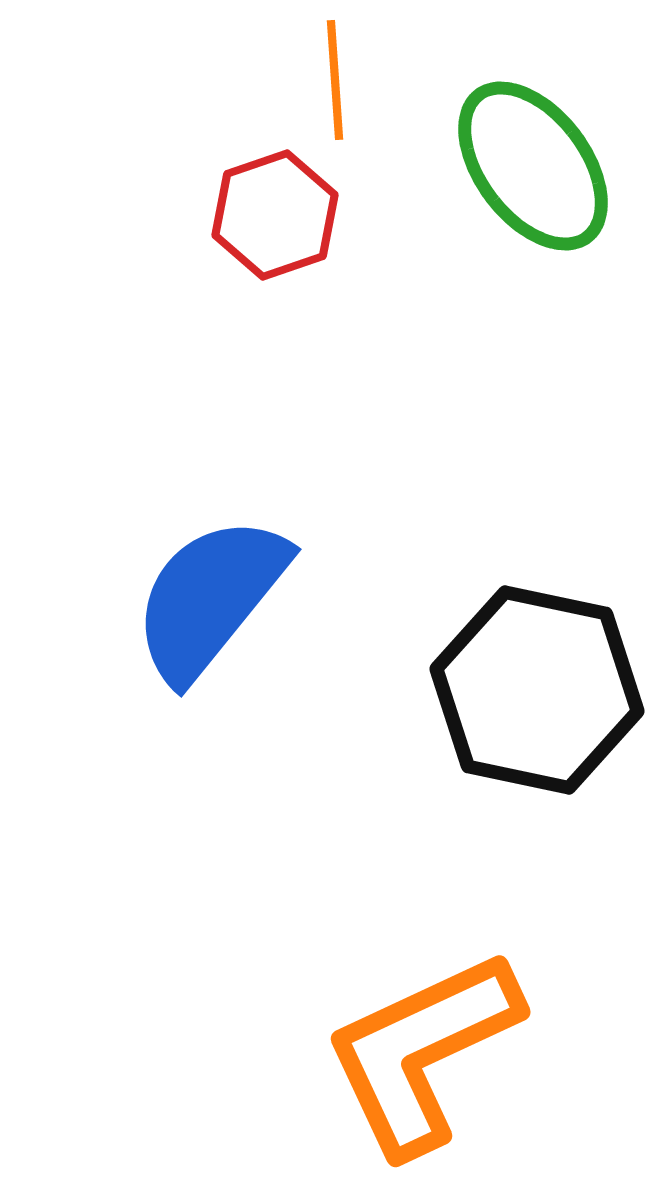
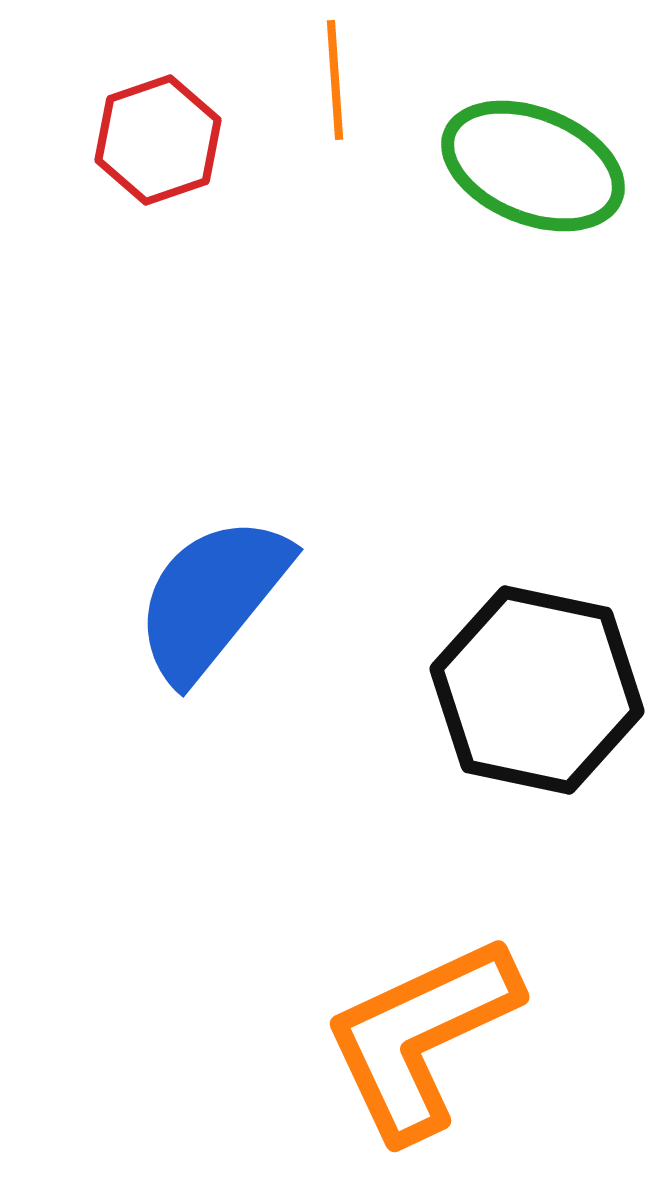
green ellipse: rotated 31 degrees counterclockwise
red hexagon: moved 117 px left, 75 px up
blue semicircle: moved 2 px right
orange L-shape: moved 1 px left, 15 px up
